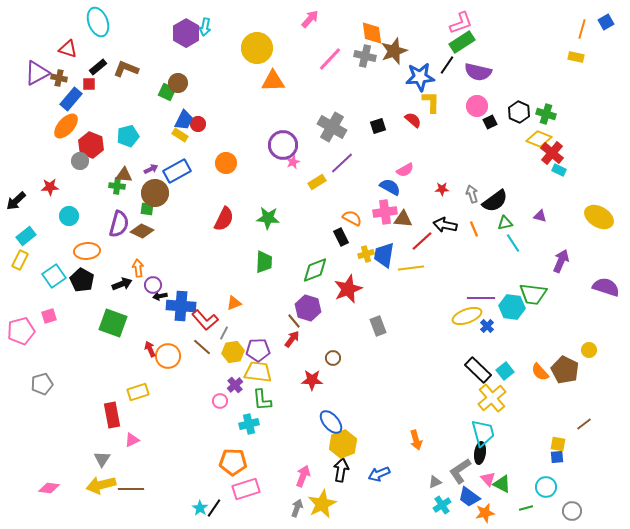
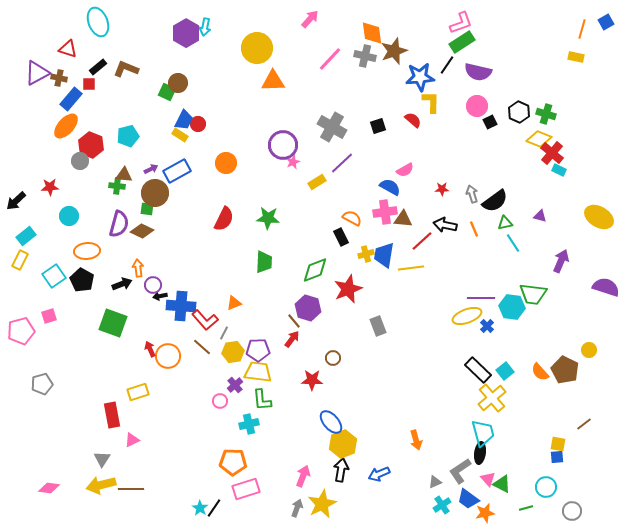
blue trapezoid at (469, 497): moved 1 px left, 2 px down
